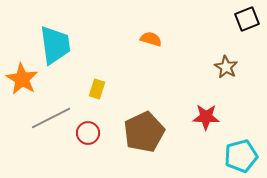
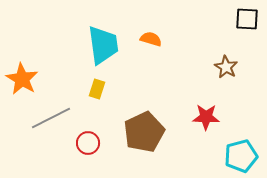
black square: rotated 25 degrees clockwise
cyan trapezoid: moved 48 px right
red circle: moved 10 px down
